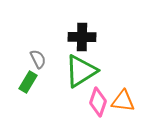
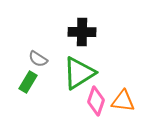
black cross: moved 5 px up
gray semicircle: rotated 150 degrees clockwise
green triangle: moved 2 px left, 2 px down
pink diamond: moved 2 px left, 1 px up
